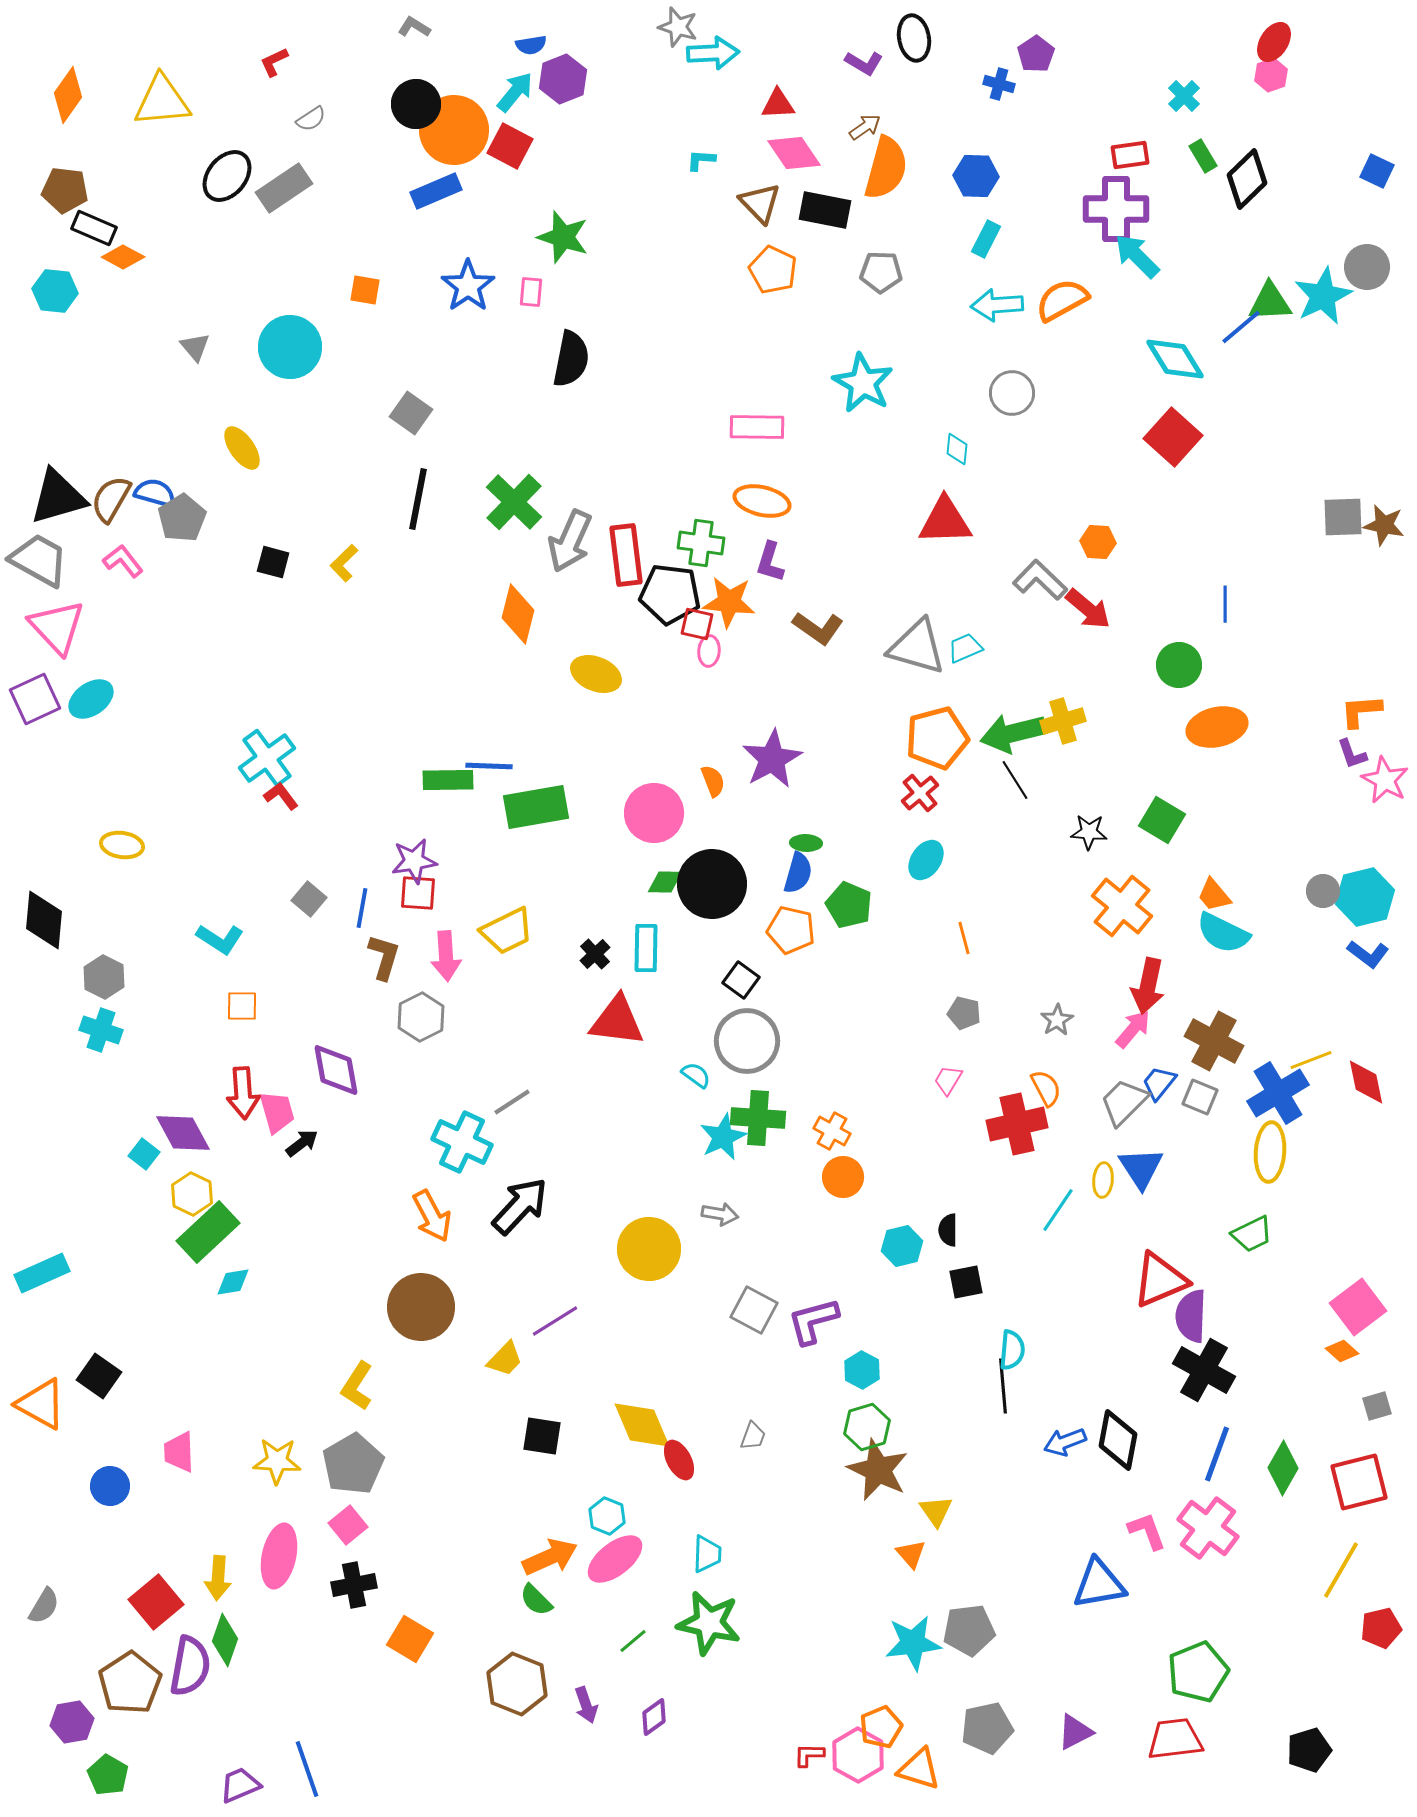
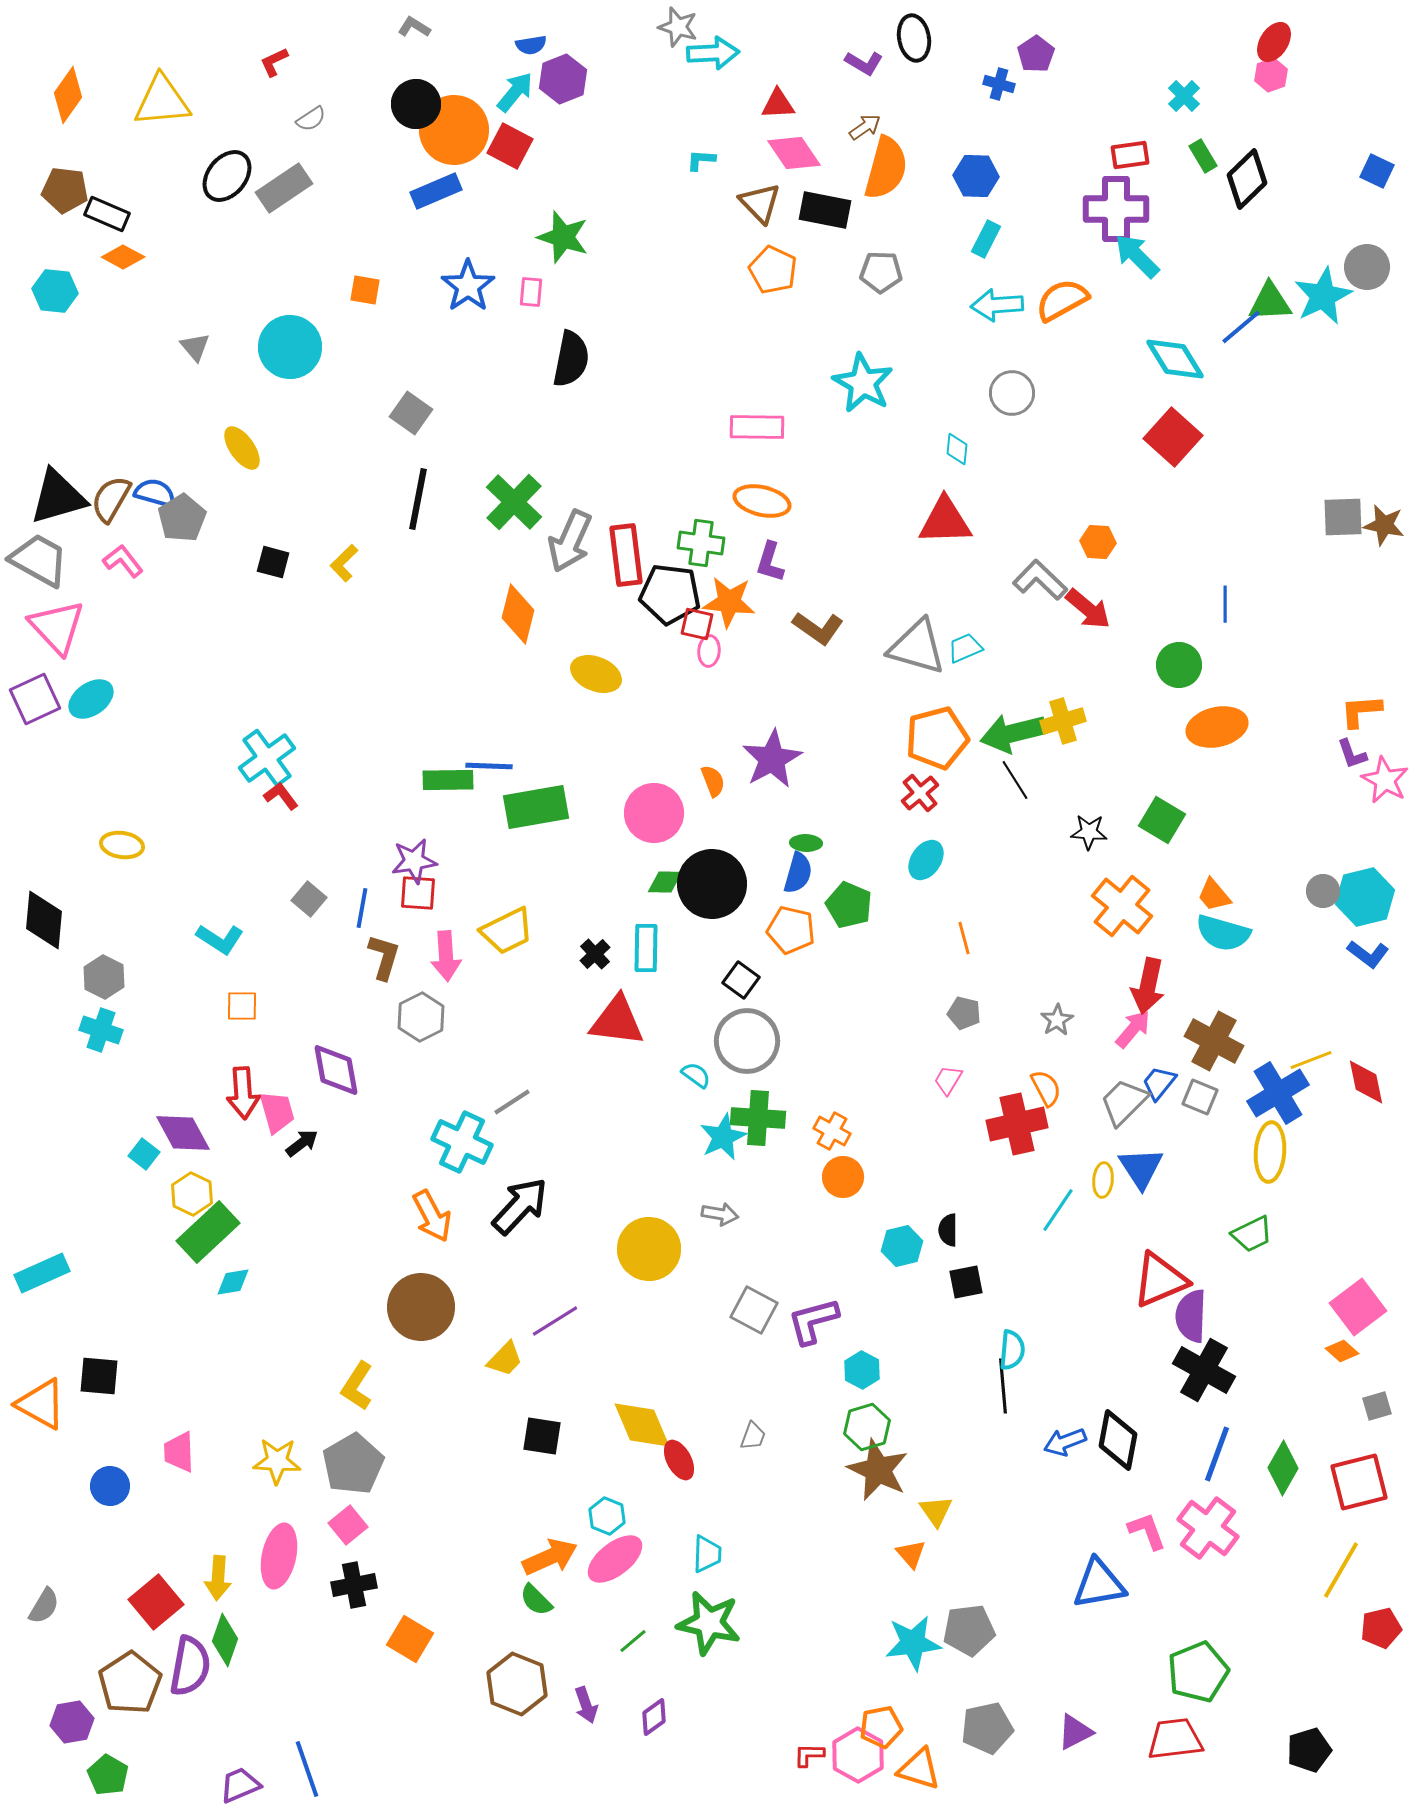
black rectangle at (94, 228): moved 13 px right, 14 px up
cyan semicircle at (1223, 933): rotated 10 degrees counterclockwise
black square at (99, 1376): rotated 30 degrees counterclockwise
orange pentagon at (881, 1727): rotated 12 degrees clockwise
